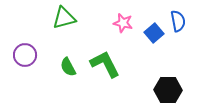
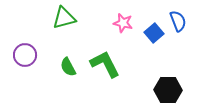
blue semicircle: rotated 10 degrees counterclockwise
